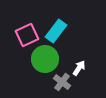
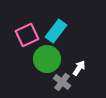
green circle: moved 2 px right
